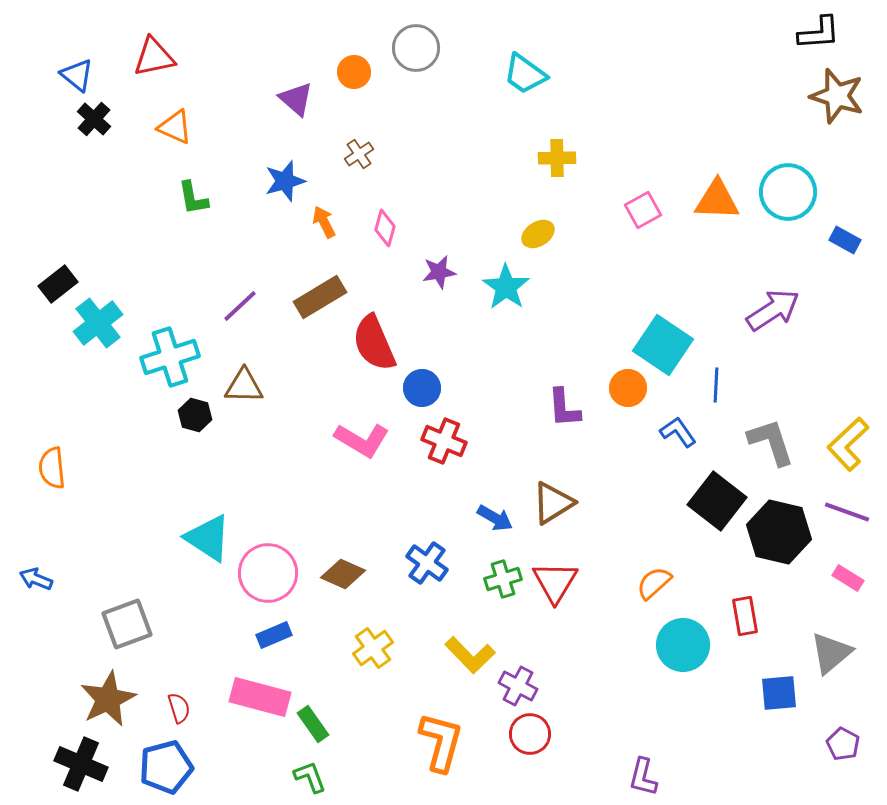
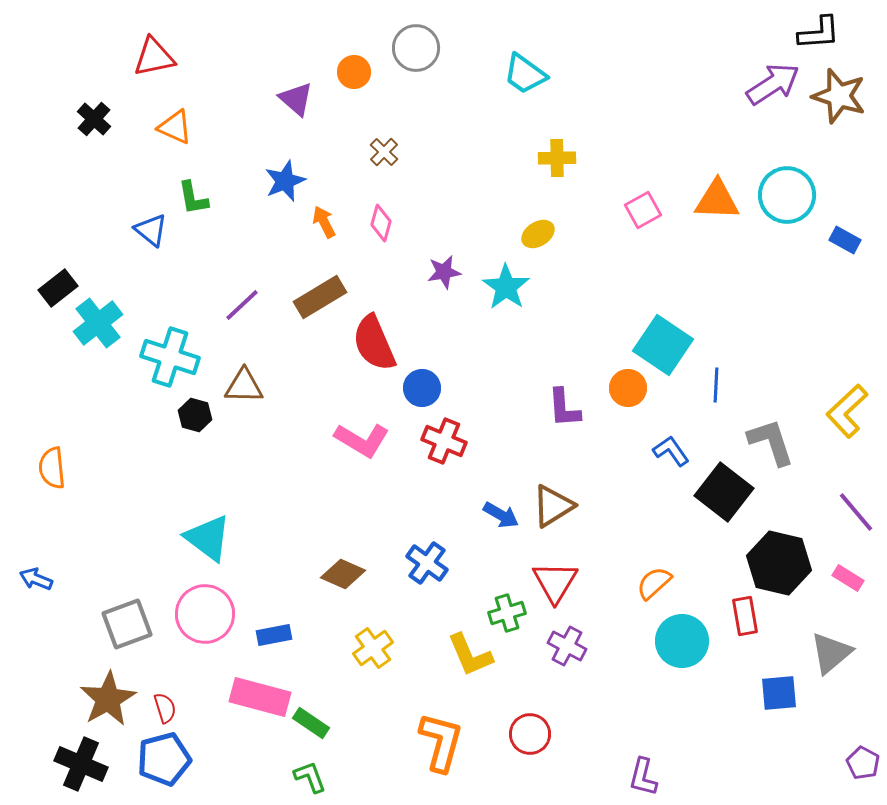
blue triangle at (77, 75): moved 74 px right, 155 px down
brown star at (837, 96): moved 2 px right
brown cross at (359, 154): moved 25 px right, 2 px up; rotated 12 degrees counterclockwise
blue star at (285, 181): rotated 6 degrees counterclockwise
cyan circle at (788, 192): moved 1 px left, 3 px down
pink diamond at (385, 228): moved 4 px left, 5 px up
purple star at (439, 272): moved 5 px right
black rectangle at (58, 284): moved 4 px down
purple line at (240, 306): moved 2 px right, 1 px up
purple arrow at (773, 310): moved 226 px up
cyan cross at (170, 357): rotated 36 degrees clockwise
blue L-shape at (678, 432): moved 7 px left, 19 px down
yellow L-shape at (848, 444): moved 1 px left, 33 px up
black square at (717, 501): moved 7 px right, 9 px up
brown triangle at (553, 503): moved 3 px down
purple line at (847, 512): moved 9 px right; rotated 30 degrees clockwise
blue arrow at (495, 518): moved 6 px right, 3 px up
black hexagon at (779, 532): moved 31 px down
cyan triangle at (208, 538): rotated 4 degrees clockwise
pink circle at (268, 573): moved 63 px left, 41 px down
green cross at (503, 579): moved 4 px right, 34 px down
blue rectangle at (274, 635): rotated 12 degrees clockwise
cyan circle at (683, 645): moved 1 px left, 4 px up
yellow L-shape at (470, 655): rotated 21 degrees clockwise
purple cross at (518, 686): moved 49 px right, 40 px up
brown star at (108, 699): rotated 4 degrees counterclockwise
red semicircle at (179, 708): moved 14 px left
green rectangle at (313, 724): moved 2 px left, 1 px up; rotated 21 degrees counterclockwise
purple pentagon at (843, 744): moved 20 px right, 19 px down
blue pentagon at (166, 767): moved 2 px left, 8 px up
